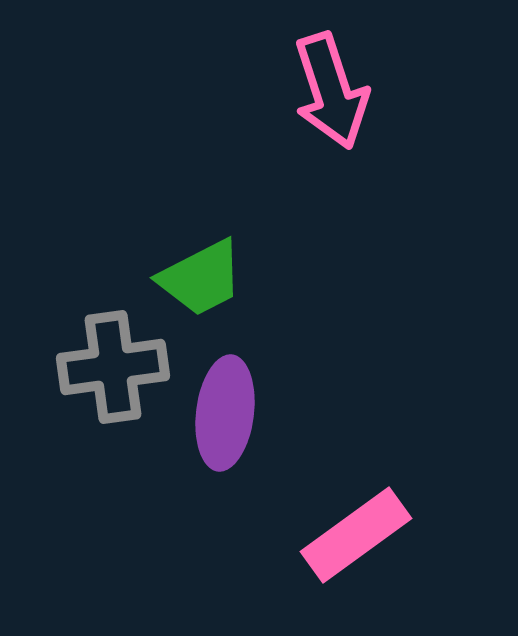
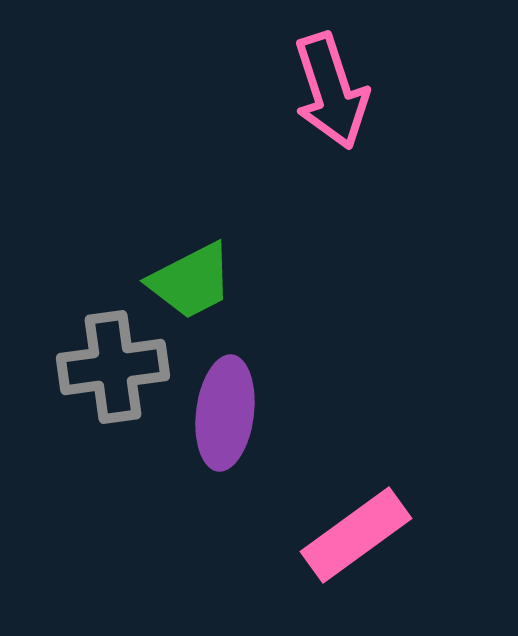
green trapezoid: moved 10 px left, 3 px down
